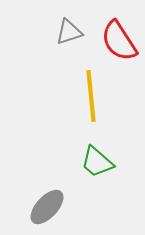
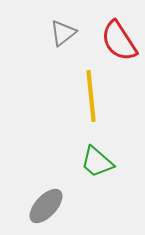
gray triangle: moved 6 px left, 1 px down; rotated 20 degrees counterclockwise
gray ellipse: moved 1 px left, 1 px up
